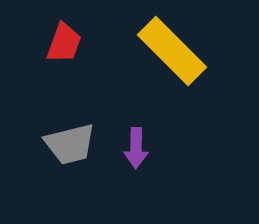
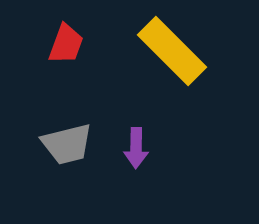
red trapezoid: moved 2 px right, 1 px down
gray trapezoid: moved 3 px left
